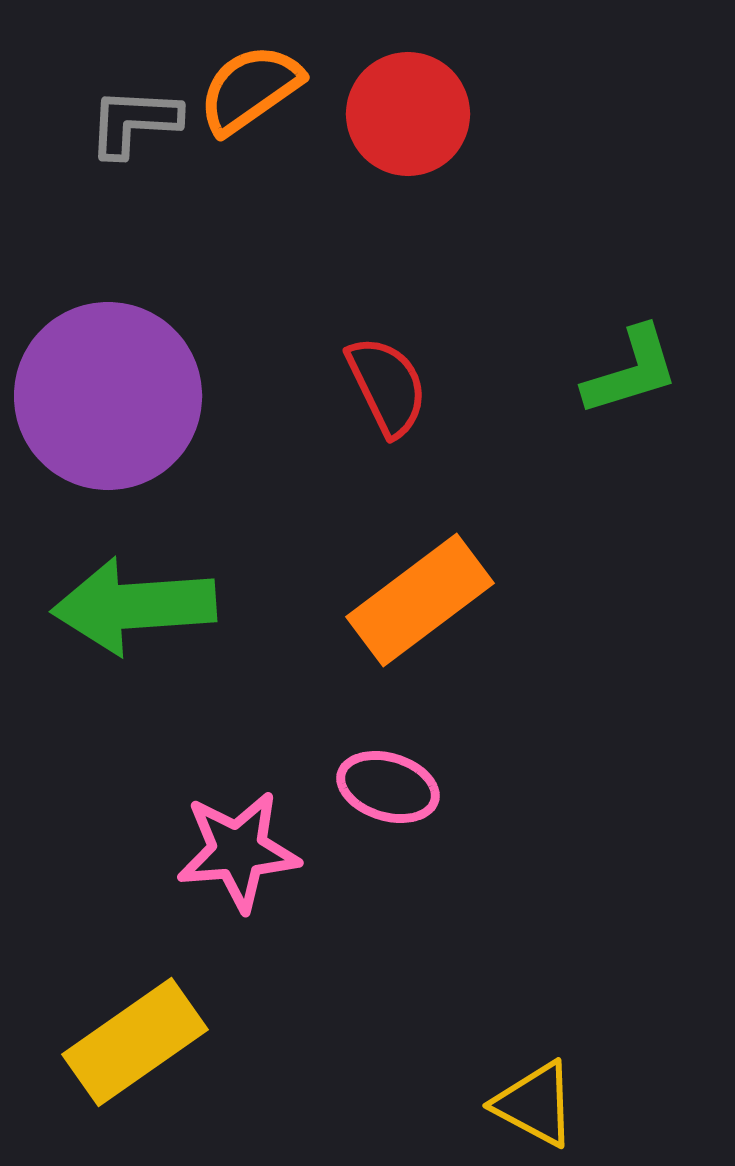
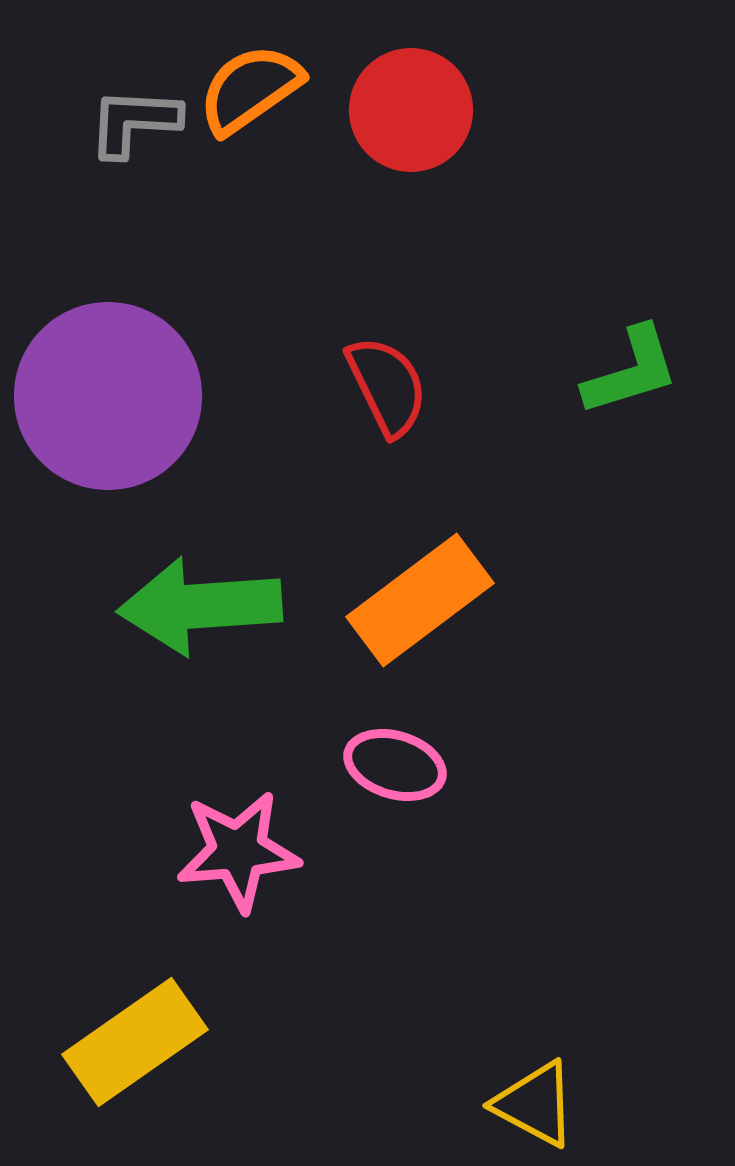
red circle: moved 3 px right, 4 px up
green arrow: moved 66 px right
pink ellipse: moved 7 px right, 22 px up
